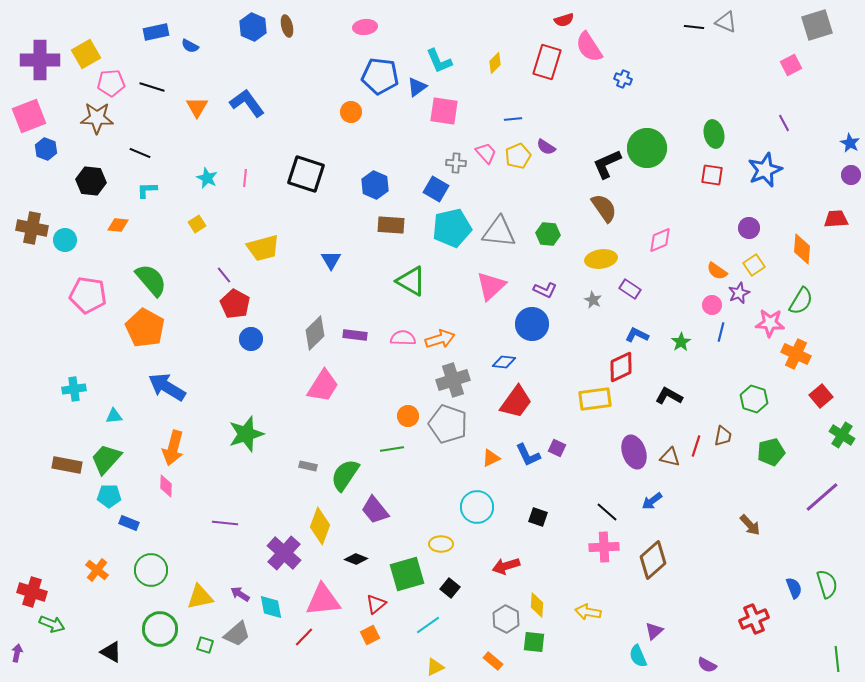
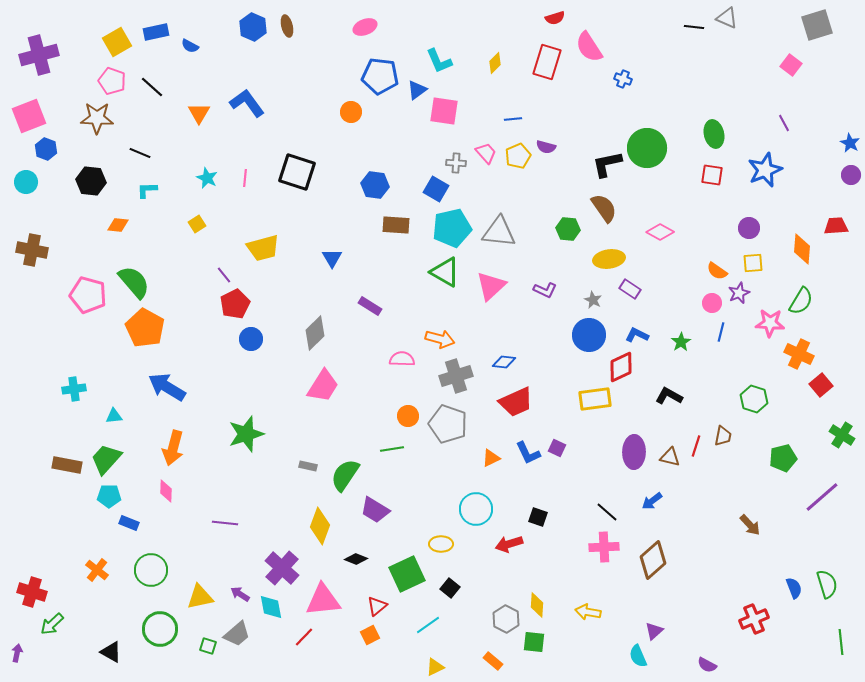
red semicircle at (564, 20): moved 9 px left, 2 px up
gray triangle at (726, 22): moved 1 px right, 4 px up
pink ellipse at (365, 27): rotated 15 degrees counterclockwise
yellow square at (86, 54): moved 31 px right, 12 px up
purple cross at (40, 60): moved 1 px left, 5 px up; rotated 15 degrees counterclockwise
pink square at (791, 65): rotated 25 degrees counterclockwise
pink pentagon at (111, 83): moved 1 px right, 2 px up; rotated 24 degrees clockwise
black line at (152, 87): rotated 25 degrees clockwise
blue triangle at (417, 87): moved 3 px down
orange triangle at (197, 107): moved 2 px right, 6 px down
purple semicircle at (546, 147): rotated 18 degrees counterclockwise
black L-shape at (607, 164): rotated 12 degrees clockwise
black square at (306, 174): moved 9 px left, 2 px up
blue hexagon at (375, 185): rotated 16 degrees counterclockwise
red trapezoid at (836, 219): moved 7 px down
brown rectangle at (391, 225): moved 5 px right
brown cross at (32, 228): moved 22 px down
green hexagon at (548, 234): moved 20 px right, 5 px up
cyan circle at (65, 240): moved 39 px left, 58 px up
pink diamond at (660, 240): moved 8 px up; rotated 52 degrees clockwise
yellow ellipse at (601, 259): moved 8 px right
blue triangle at (331, 260): moved 1 px right, 2 px up
yellow square at (754, 265): moved 1 px left, 2 px up; rotated 30 degrees clockwise
green semicircle at (151, 280): moved 17 px left, 2 px down
green triangle at (411, 281): moved 34 px right, 9 px up
pink pentagon at (88, 295): rotated 6 degrees clockwise
red pentagon at (235, 304): rotated 16 degrees clockwise
pink circle at (712, 305): moved 2 px up
blue circle at (532, 324): moved 57 px right, 11 px down
purple rectangle at (355, 335): moved 15 px right, 29 px up; rotated 25 degrees clockwise
pink semicircle at (403, 338): moved 1 px left, 21 px down
orange arrow at (440, 339): rotated 32 degrees clockwise
orange cross at (796, 354): moved 3 px right
gray cross at (453, 380): moved 3 px right, 4 px up
red square at (821, 396): moved 11 px up
red trapezoid at (516, 402): rotated 30 degrees clockwise
purple ellipse at (634, 452): rotated 20 degrees clockwise
green pentagon at (771, 452): moved 12 px right, 6 px down
blue L-shape at (528, 455): moved 2 px up
pink diamond at (166, 486): moved 5 px down
cyan circle at (477, 507): moved 1 px left, 2 px down
purple trapezoid at (375, 510): rotated 20 degrees counterclockwise
purple cross at (284, 553): moved 2 px left, 15 px down
red arrow at (506, 566): moved 3 px right, 22 px up
green square at (407, 574): rotated 9 degrees counterclockwise
red triangle at (376, 604): moved 1 px right, 2 px down
green arrow at (52, 624): rotated 115 degrees clockwise
green square at (205, 645): moved 3 px right, 1 px down
green line at (837, 659): moved 4 px right, 17 px up
